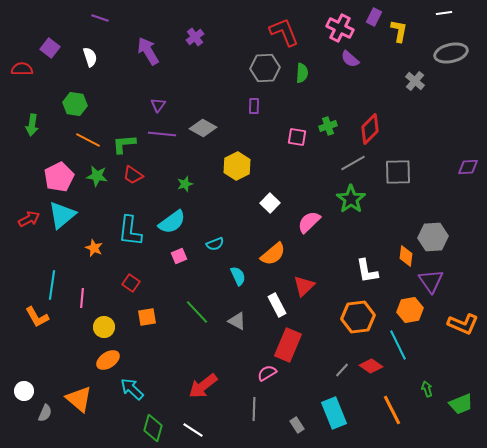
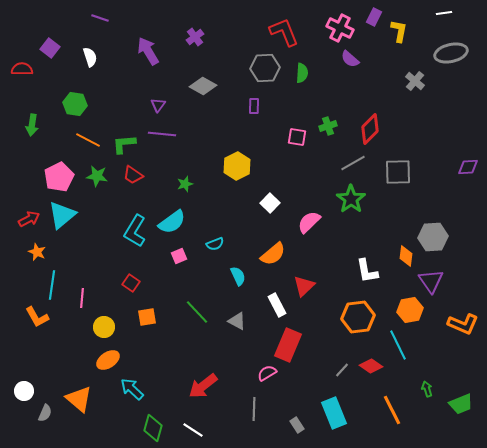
gray diamond at (203, 128): moved 42 px up
cyan L-shape at (130, 231): moved 5 px right; rotated 24 degrees clockwise
orange star at (94, 248): moved 57 px left, 4 px down
